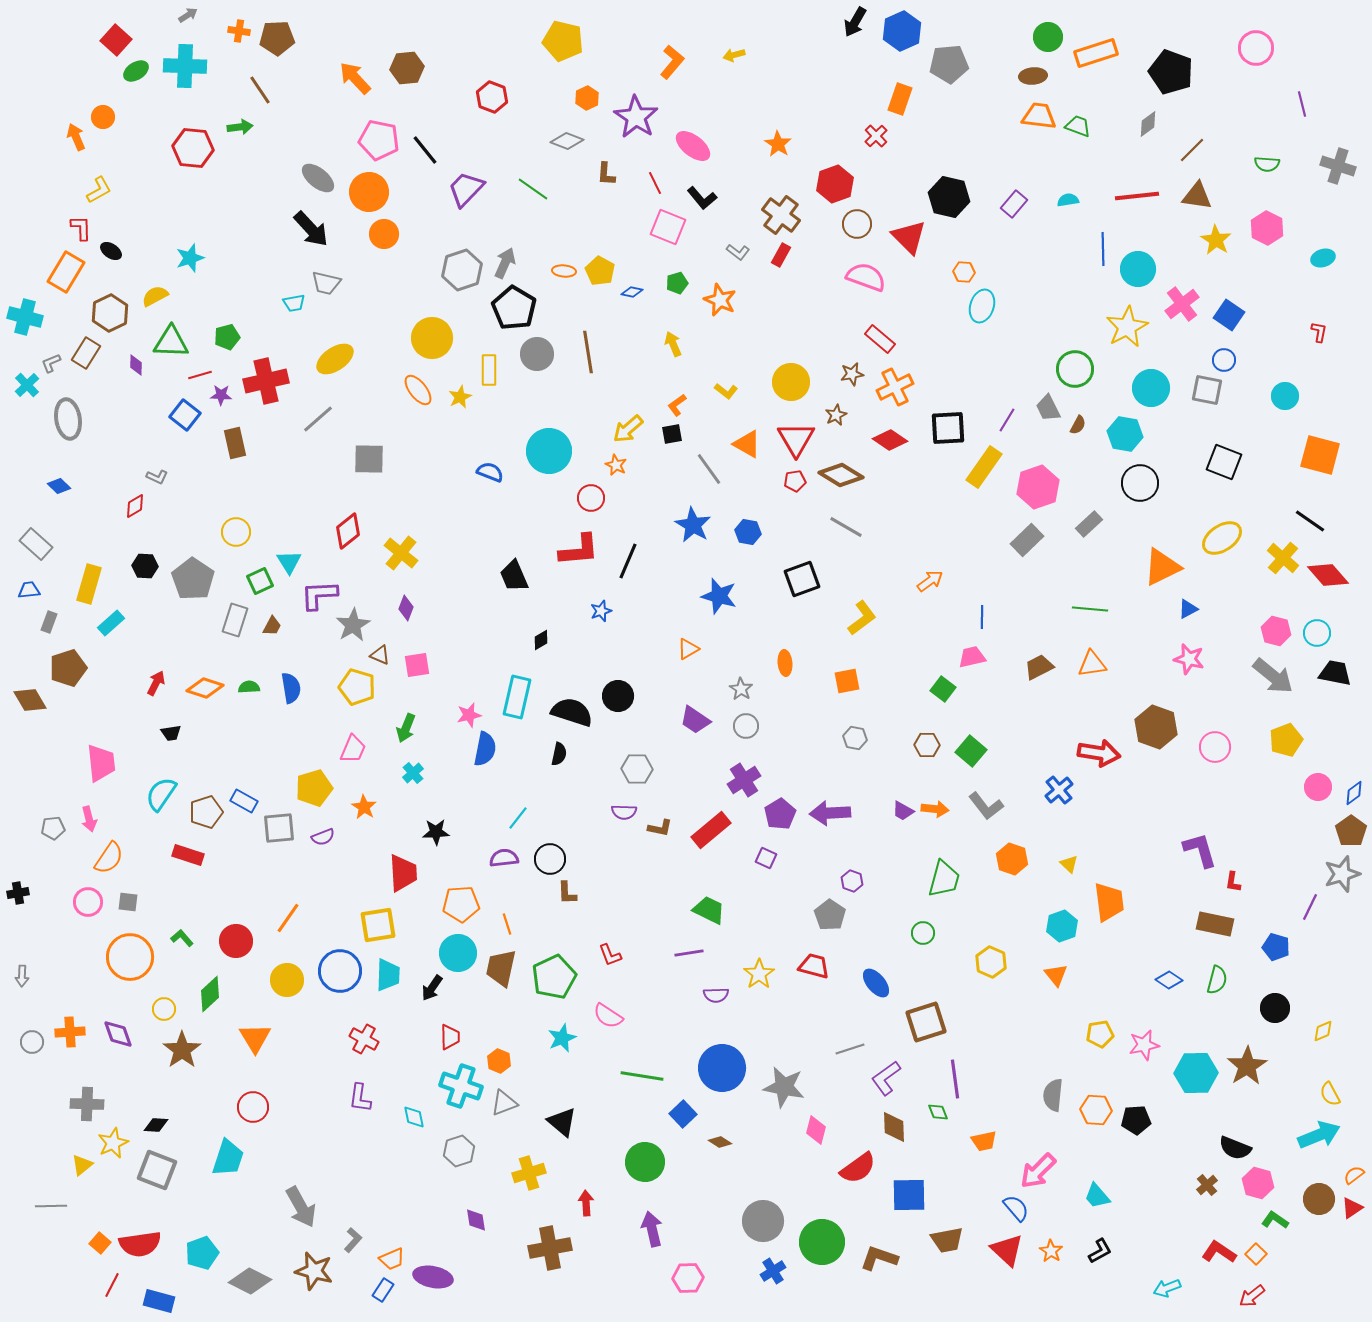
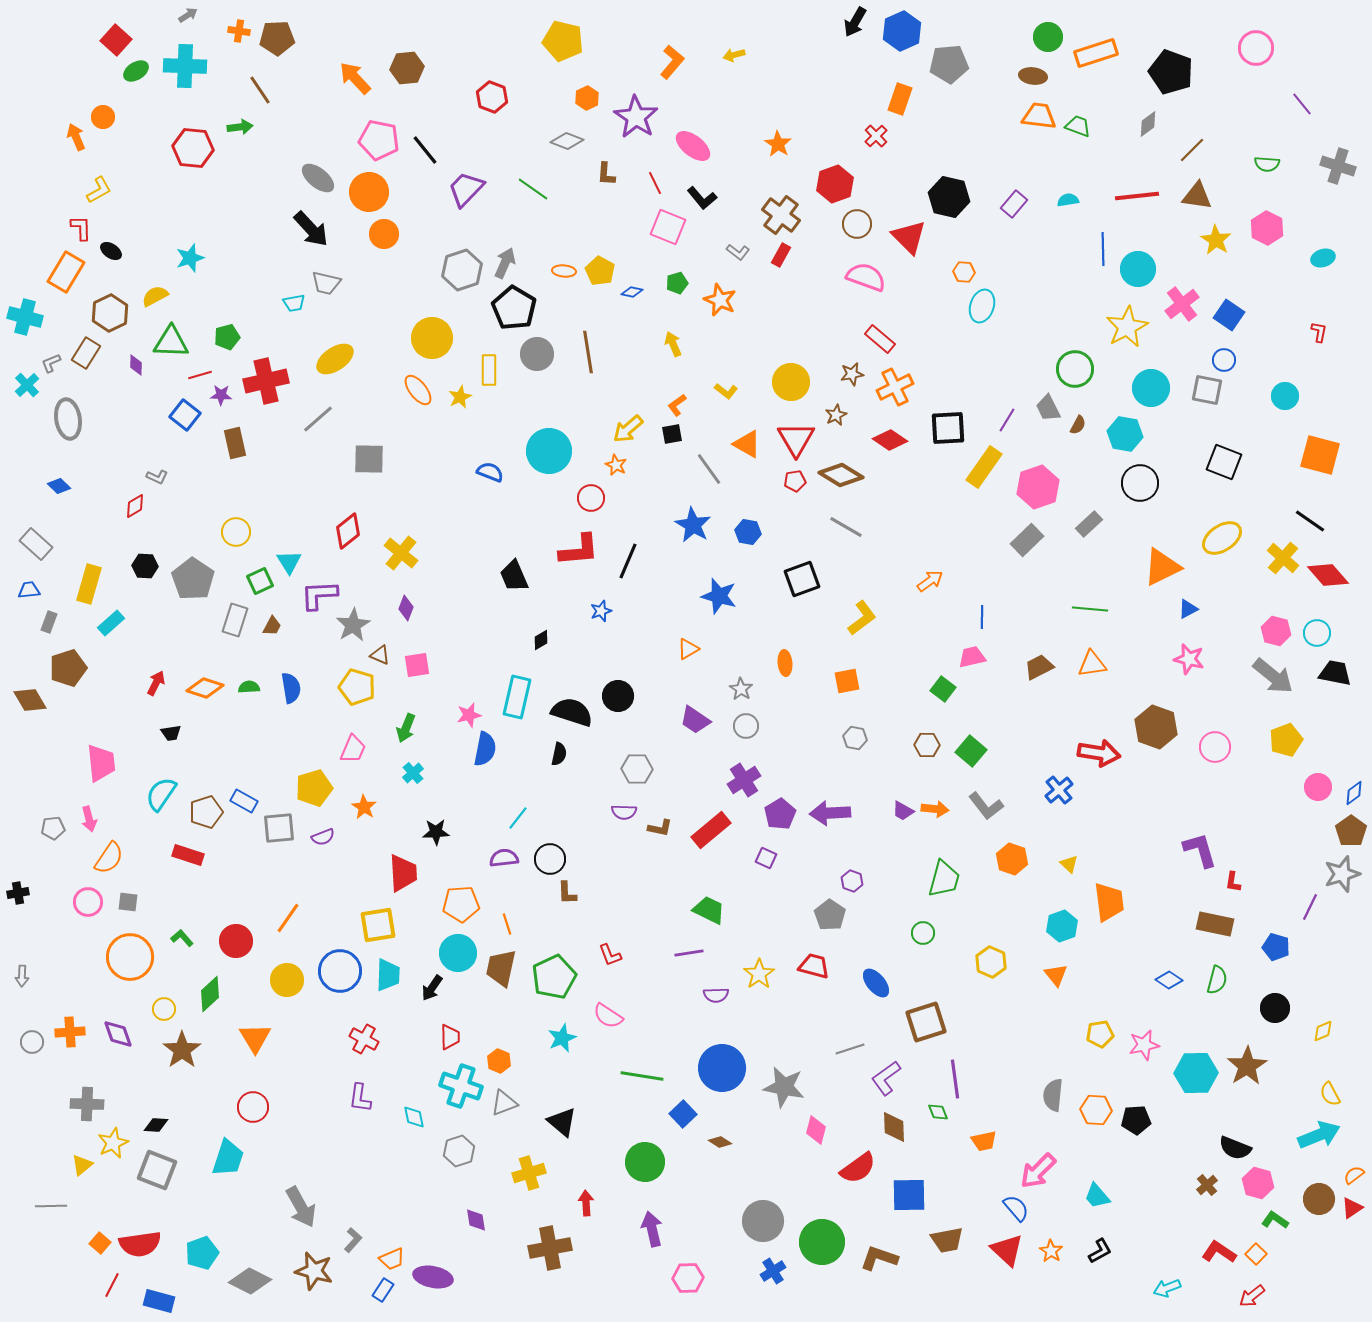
brown ellipse at (1033, 76): rotated 12 degrees clockwise
purple line at (1302, 104): rotated 25 degrees counterclockwise
